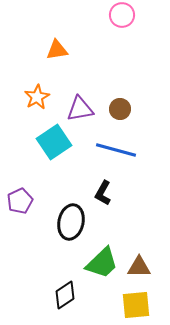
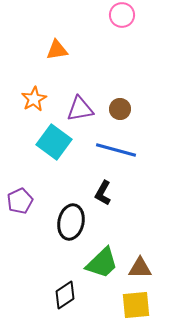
orange star: moved 3 px left, 2 px down
cyan square: rotated 20 degrees counterclockwise
brown triangle: moved 1 px right, 1 px down
